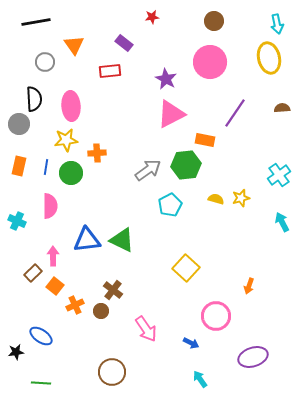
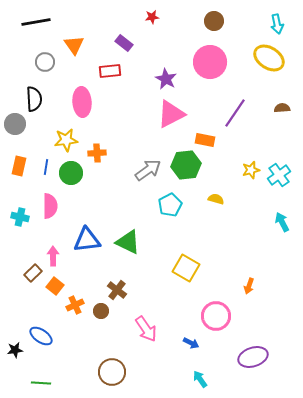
yellow ellipse at (269, 58): rotated 44 degrees counterclockwise
pink ellipse at (71, 106): moved 11 px right, 4 px up
gray circle at (19, 124): moved 4 px left
yellow star at (241, 198): moved 10 px right, 28 px up
cyan cross at (17, 221): moved 3 px right, 4 px up; rotated 12 degrees counterclockwise
green triangle at (122, 240): moved 6 px right, 2 px down
yellow square at (186, 268): rotated 12 degrees counterclockwise
brown cross at (113, 290): moved 4 px right
black star at (16, 352): moved 1 px left, 2 px up
